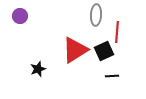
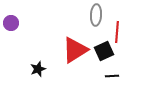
purple circle: moved 9 px left, 7 px down
